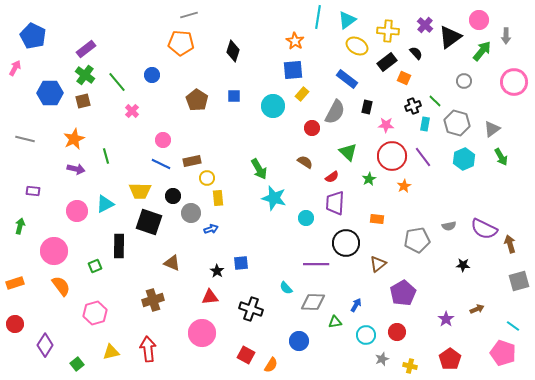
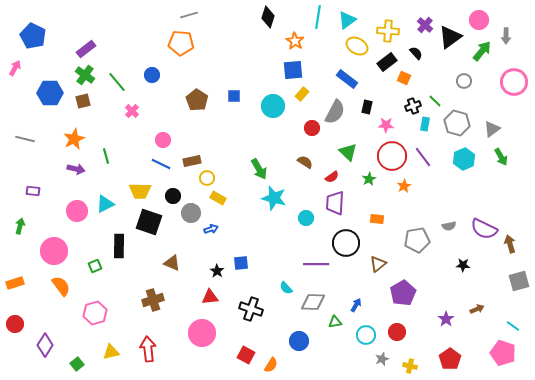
black diamond at (233, 51): moved 35 px right, 34 px up
yellow rectangle at (218, 198): rotated 56 degrees counterclockwise
